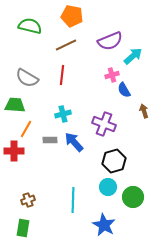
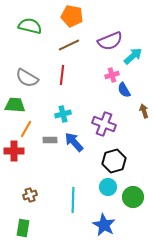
brown line: moved 3 px right
brown cross: moved 2 px right, 5 px up
